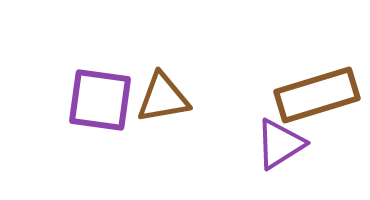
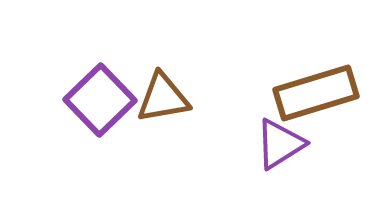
brown rectangle: moved 1 px left, 2 px up
purple square: rotated 38 degrees clockwise
